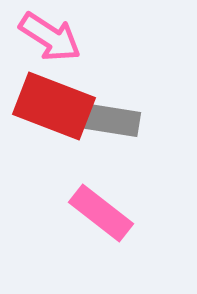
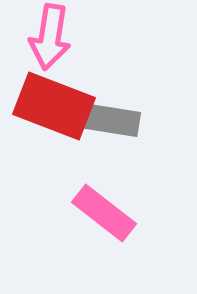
pink arrow: rotated 66 degrees clockwise
pink rectangle: moved 3 px right
